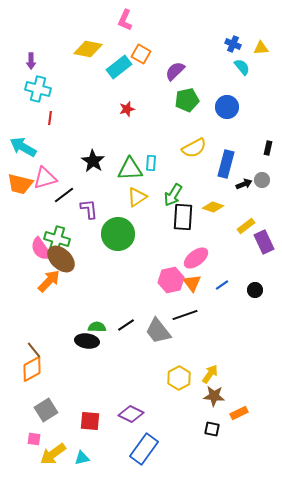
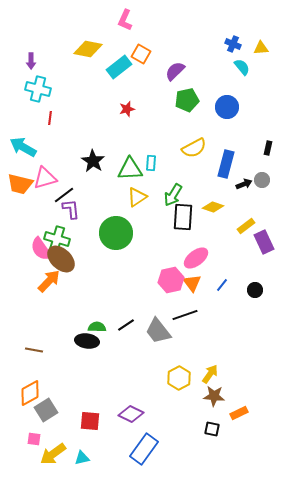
purple L-shape at (89, 209): moved 18 px left
green circle at (118, 234): moved 2 px left, 1 px up
blue line at (222, 285): rotated 16 degrees counterclockwise
brown line at (34, 350): rotated 42 degrees counterclockwise
orange diamond at (32, 369): moved 2 px left, 24 px down
